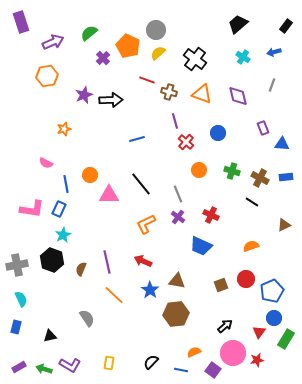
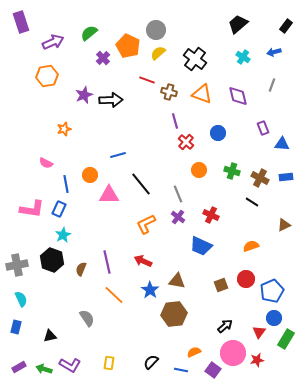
blue line at (137, 139): moved 19 px left, 16 px down
brown hexagon at (176, 314): moved 2 px left
